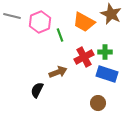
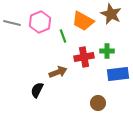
gray line: moved 7 px down
orange trapezoid: moved 1 px left, 1 px up
green line: moved 3 px right, 1 px down
green cross: moved 2 px right, 1 px up
red cross: rotated 18 degrees clockwise
blue rectangle: moved 11 px right; rotated 25 degrees counterclockwise
